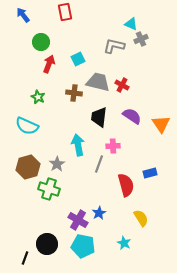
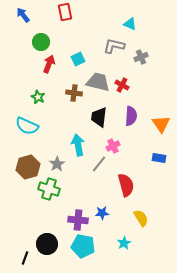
cyan triangle: moved 1 px left
gray cross: moved 18 px down
purple semicircle: moved 1 px left; rotated 60 degrees clockwise
pink cross: rotated 24 degrees counterclockwise
gray line: rotated 18 degrees clockwise
blue rectangle: moved 9 px right, 15 px up; rotated 24 degrees clockwise
blue star: moved 3 px right; rotated 24 degrees clockwise
purple cross: rotated 24 degrees counterclockwise
cyan star: rotated 16 degrees clockwise
